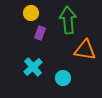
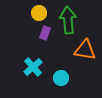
yellow circle: moved 8 px right
purple rectangle: moved 5 px right
cyan circle: moved 2 px left
